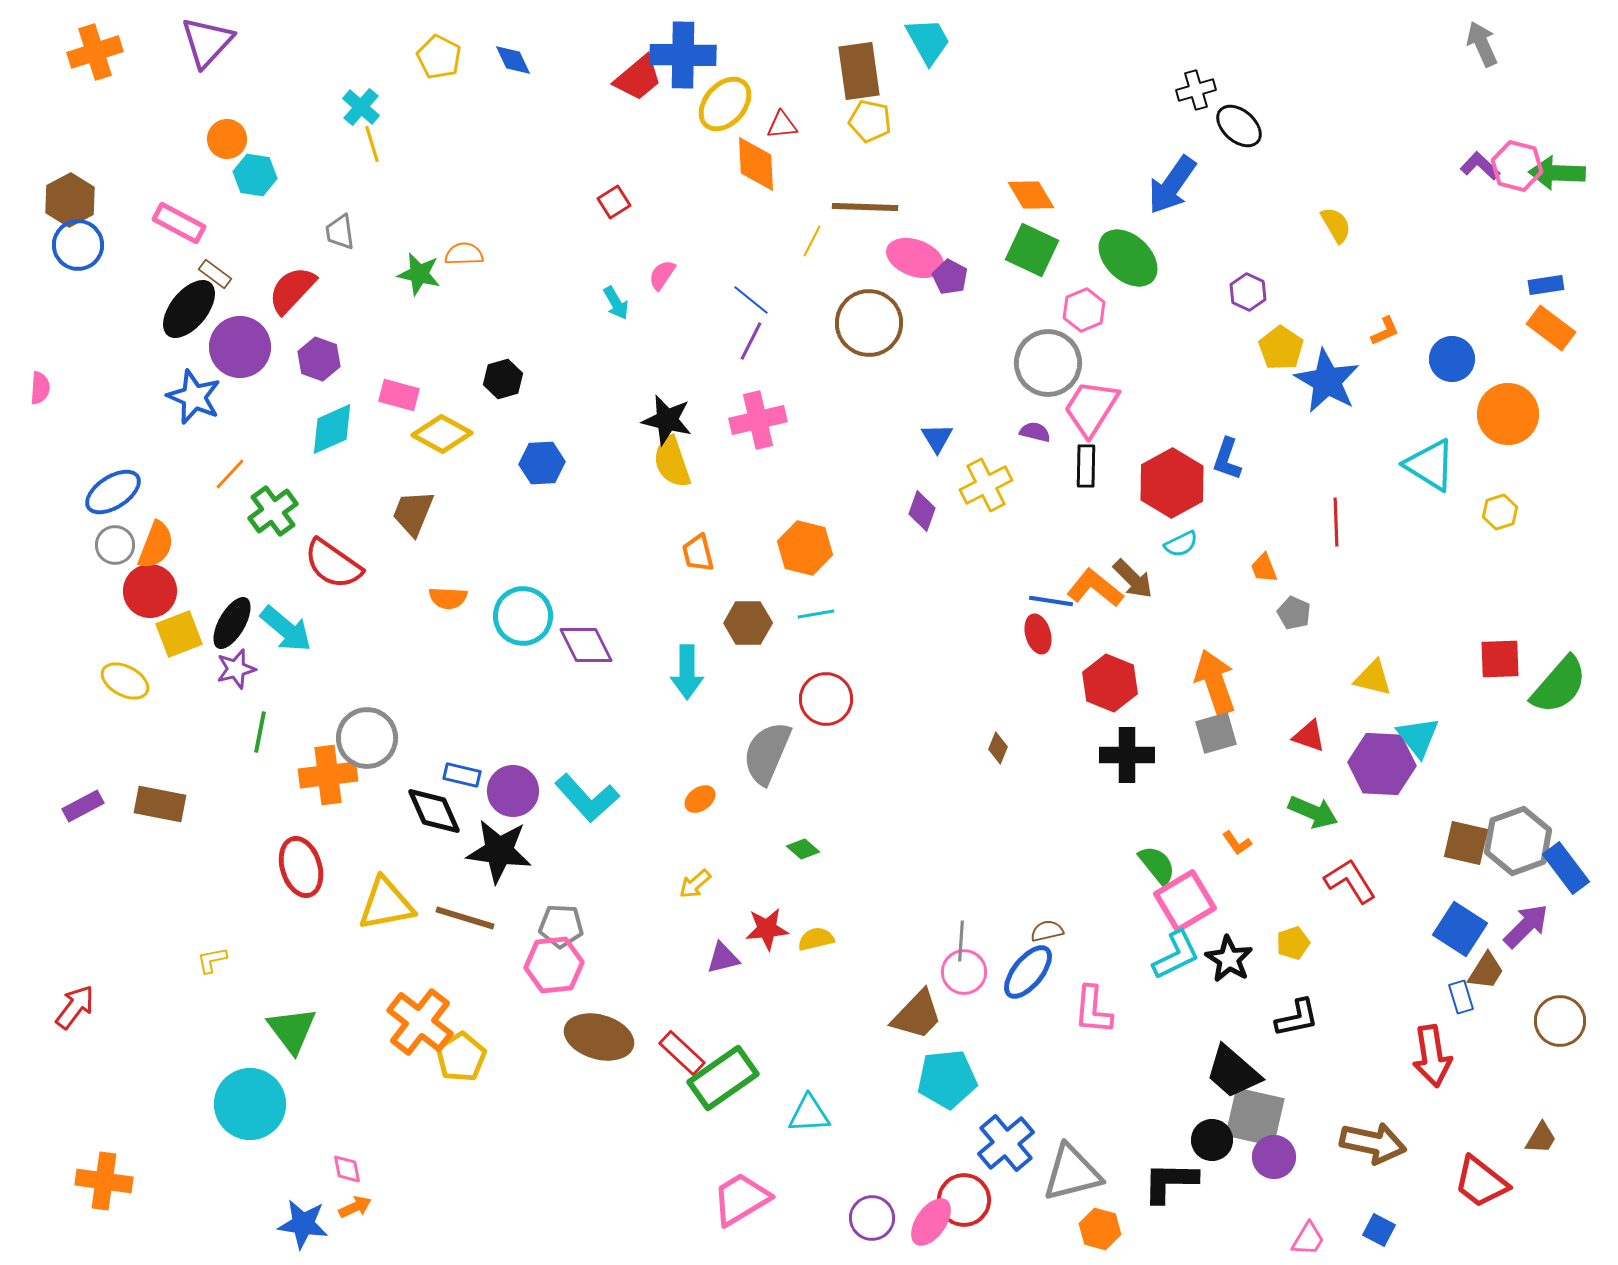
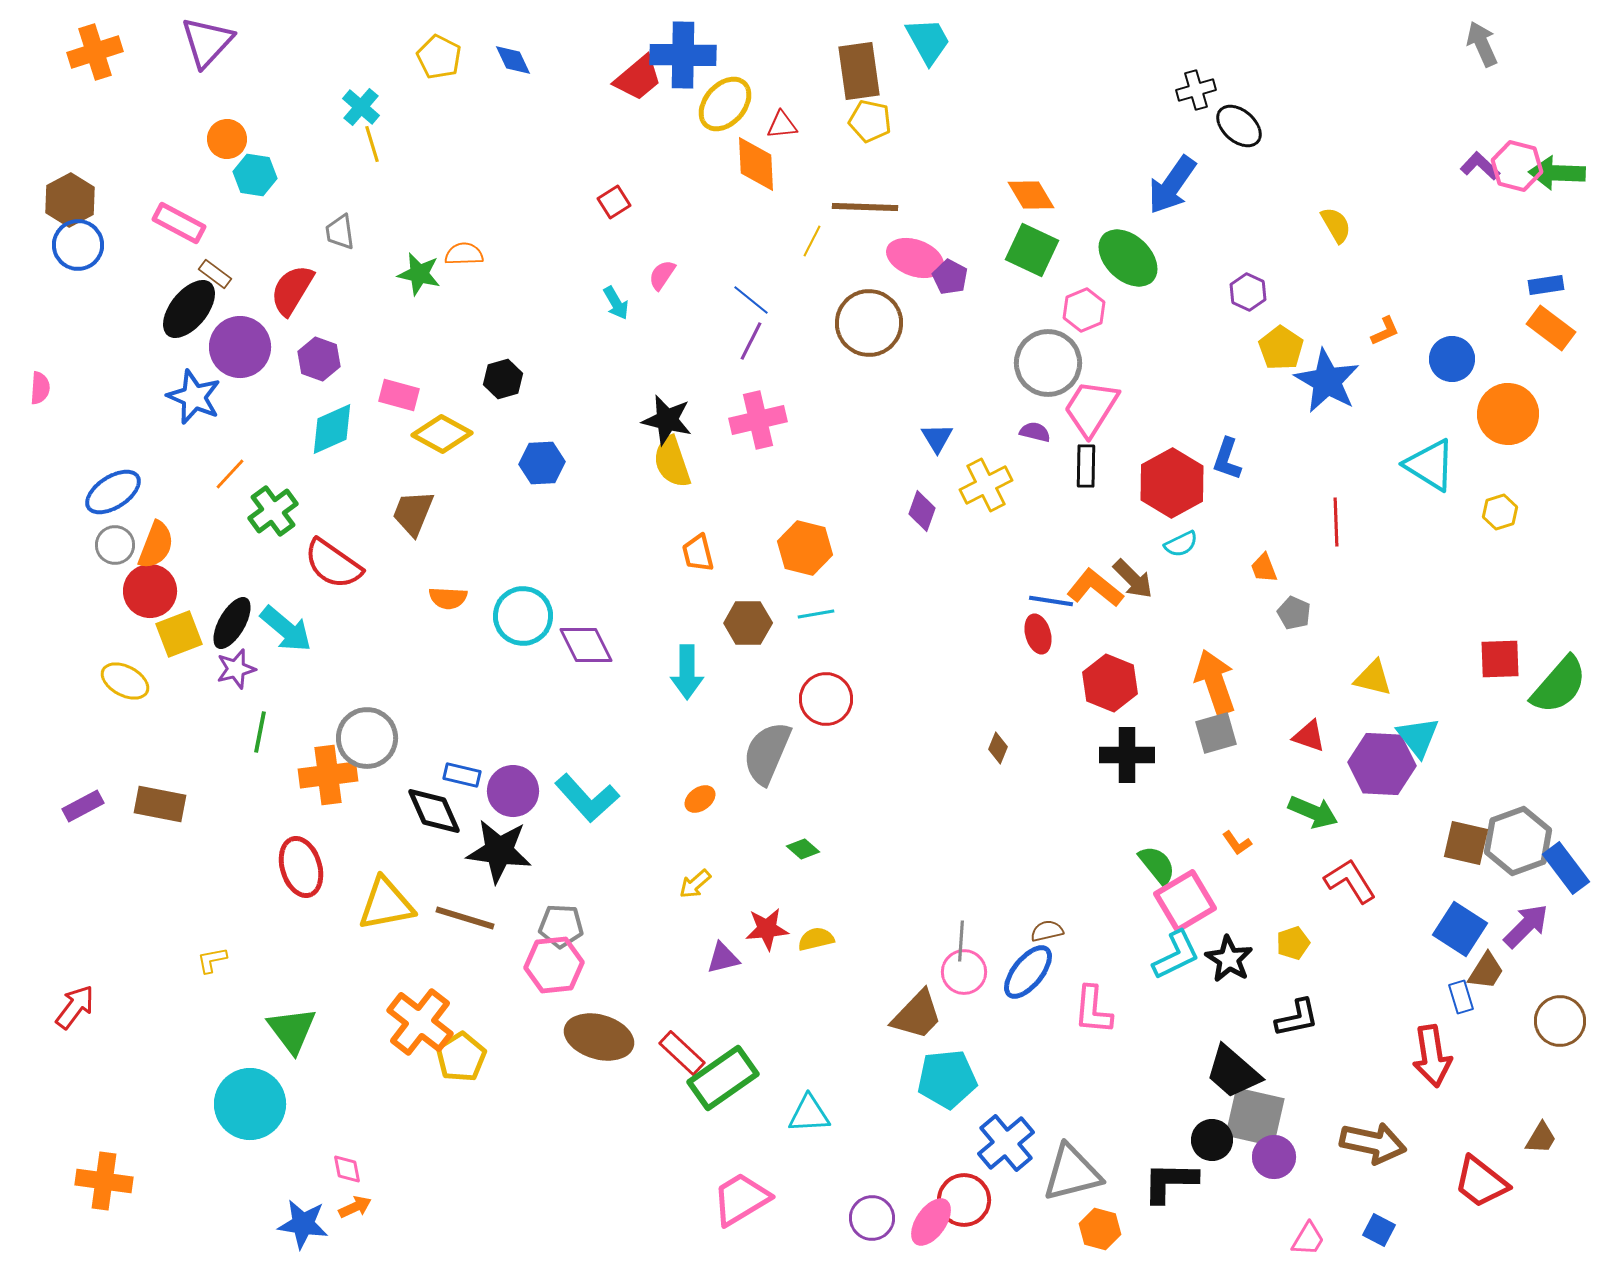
red semicircle at (292, 290): rotated 12 degrees counterclockwise
